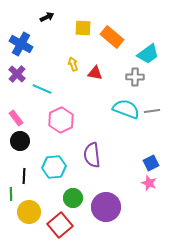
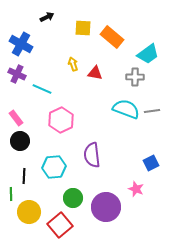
purple cross: rotated 18 degrees counterclockwise
pink star: moved 13 px left, 6 px down
